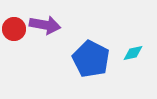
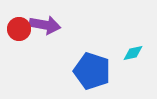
red circle: moved 5 px right
blue pentagon: moved 1 px right, 12 px down; rotated 9 degrees counterclockwise
